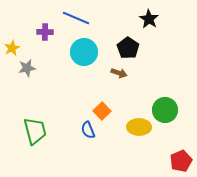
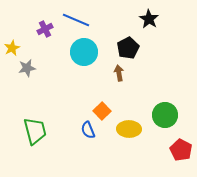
blue line: moved 2 px down
purple cross: moved 3 px up; rotated 28 degrees counterclockwise
black pentagon: rotated 10 degrees clockwise
brown arrow: rotated 119 degrees counterclockwise
green circle: moved 5 px down
yellow ellipse: moved 10 px left, 2 px down
red pentagon: moved 11 px up; rotated 20 degrees counterclockwise
